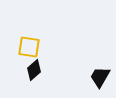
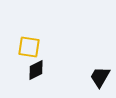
black diamond: moved 2 px right; rotated 15 degrees clockwise
